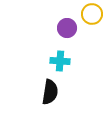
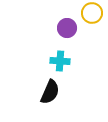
yellow circle: moved 1 px up
black semicircle: rotated 15 degrees clockwise
